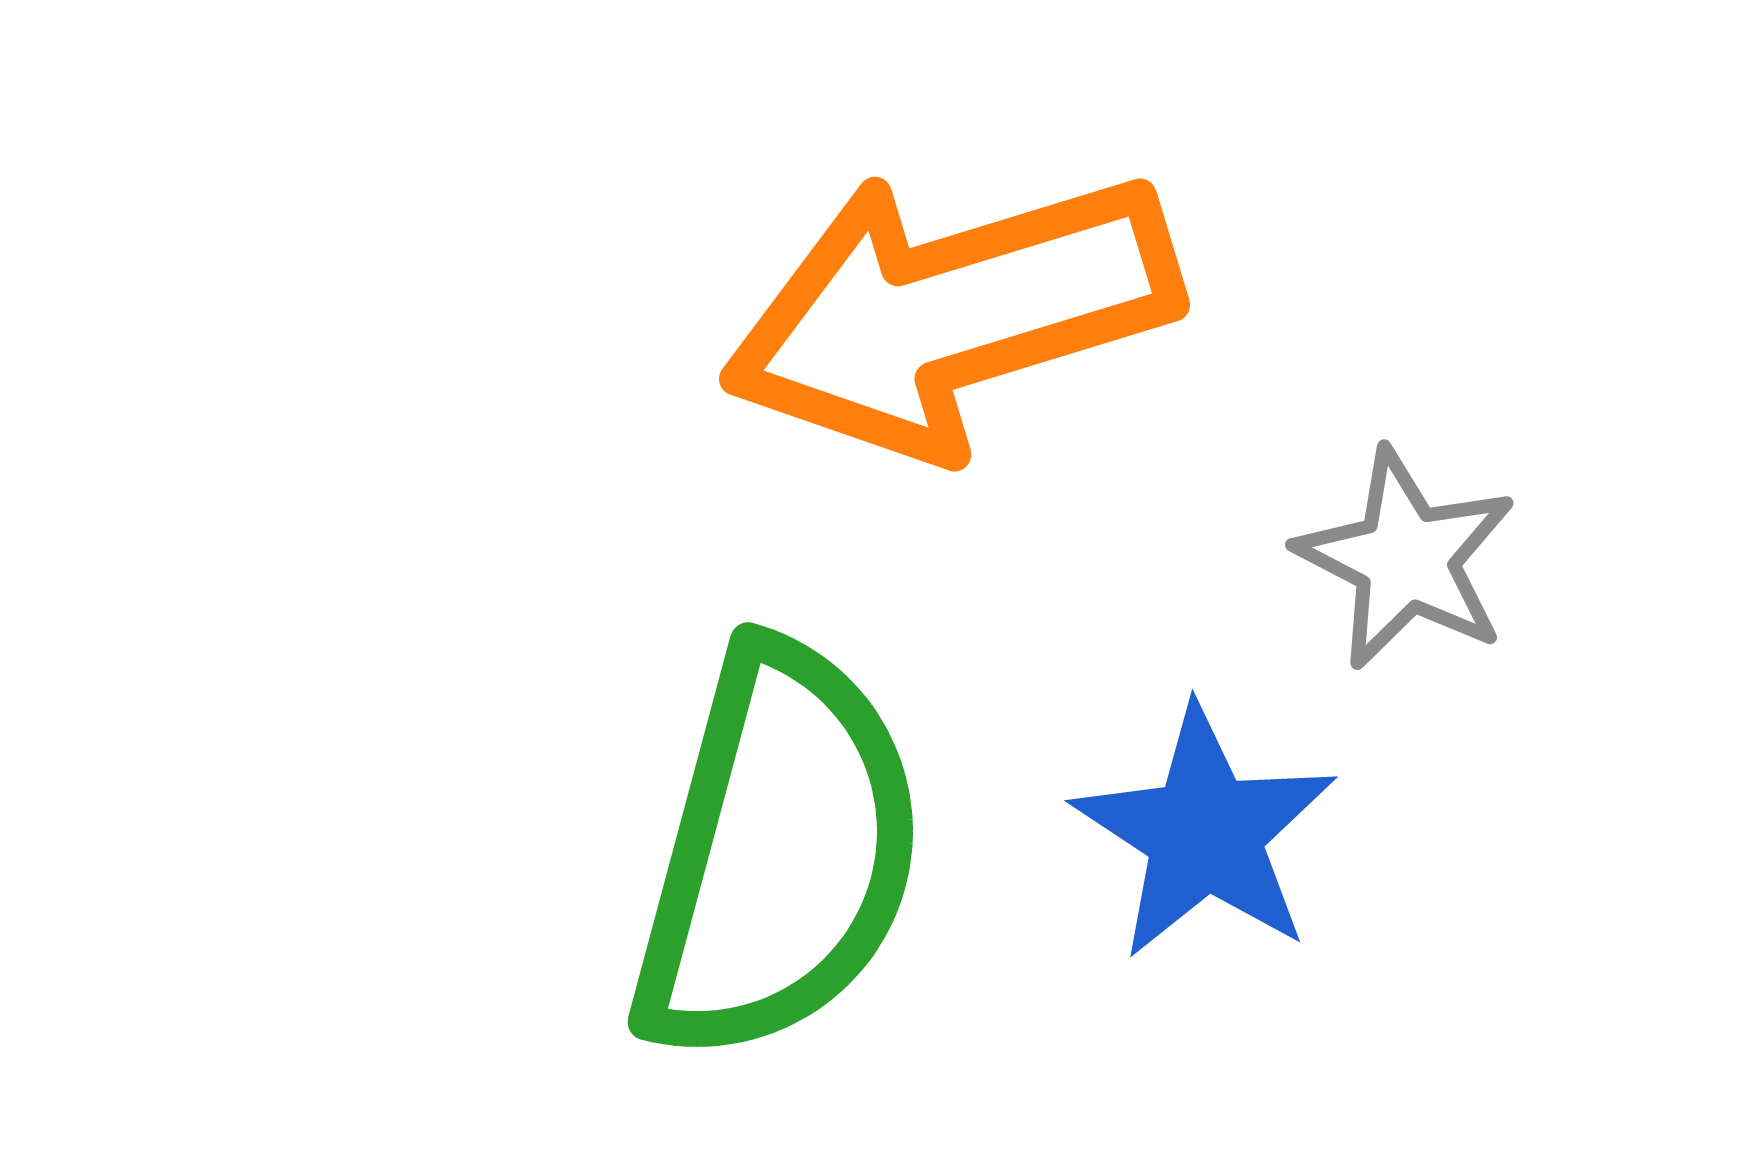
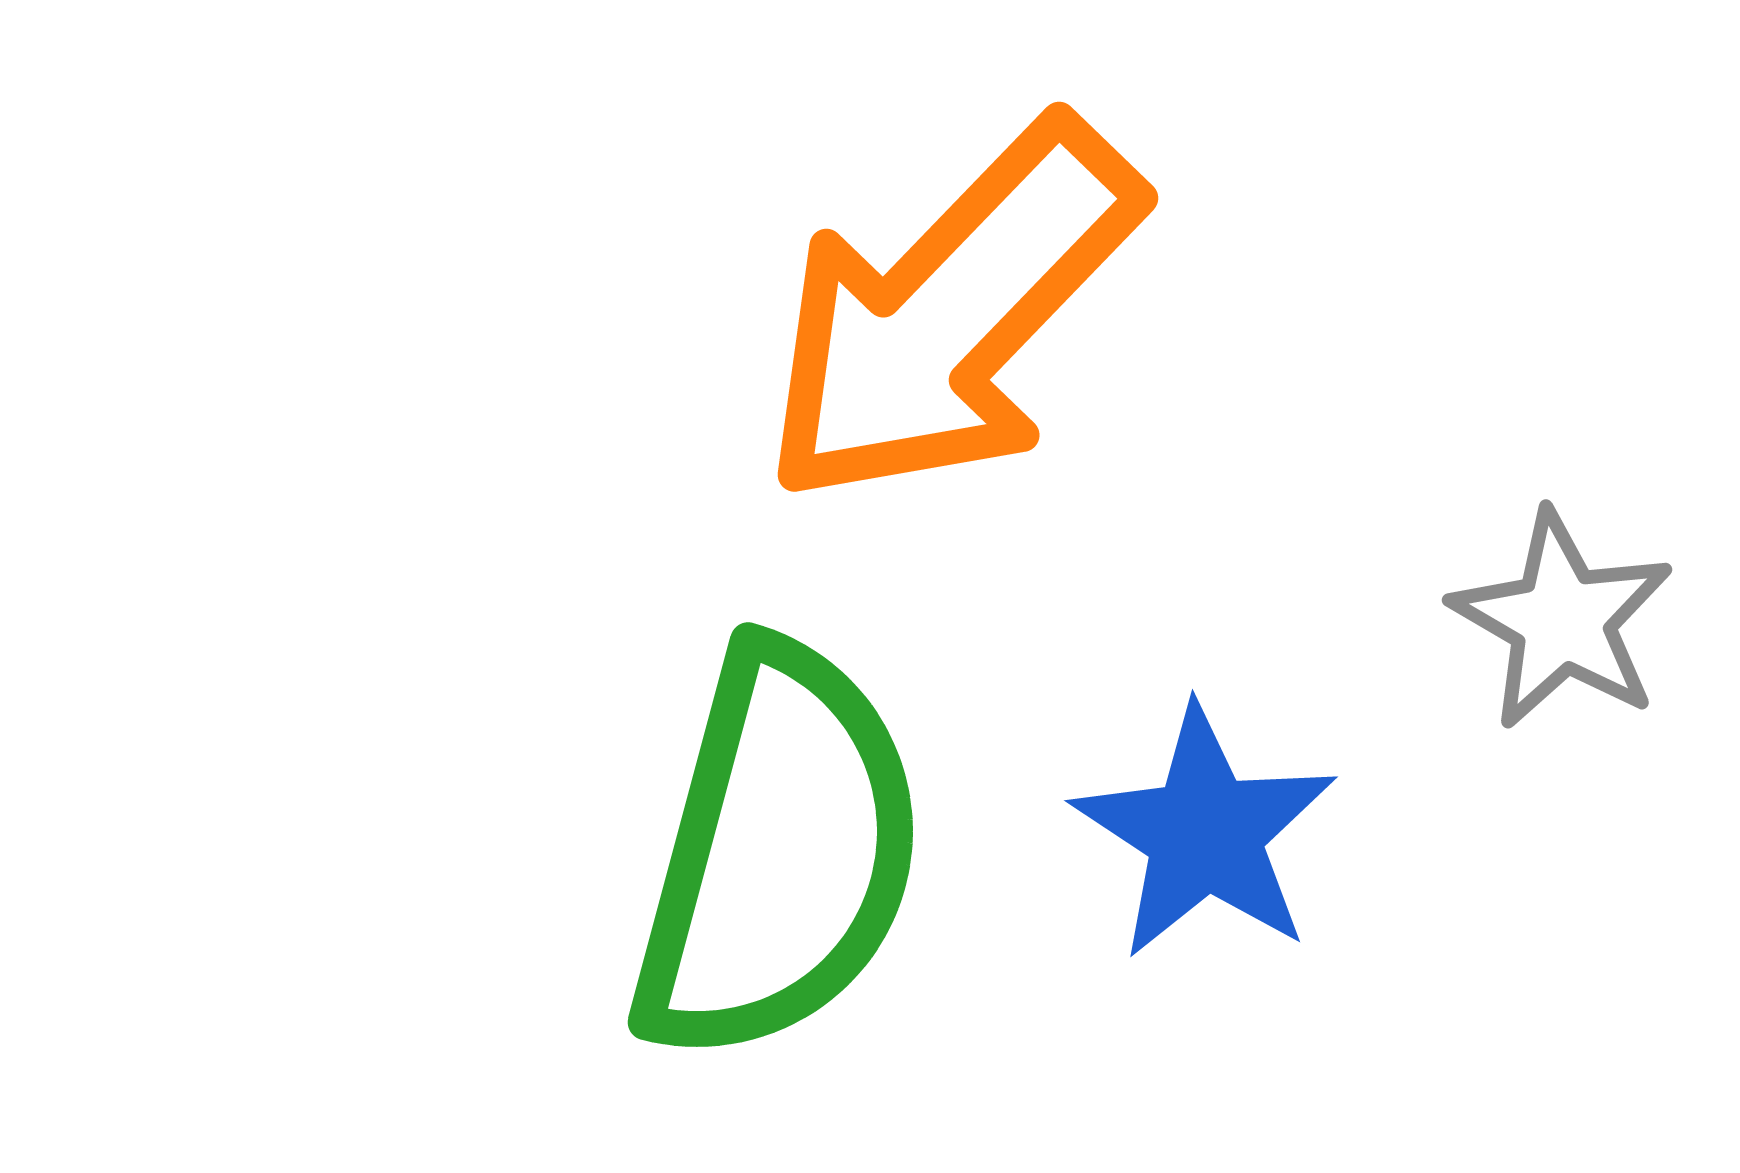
orange arrow: rotated 29 degrees counterclockwise
gray star: moved 156 px right, 61 px down; rotated 3 degrees clockwise
